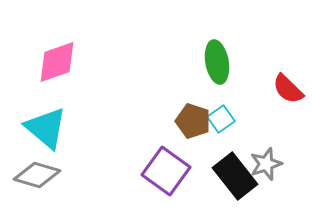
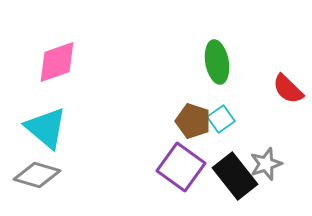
purple square: moved 15 px right, 4 px up
